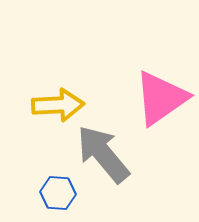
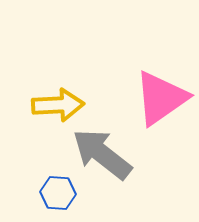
gray arrow: moved 1 px left; rotated 12 degrees counterclockwise
